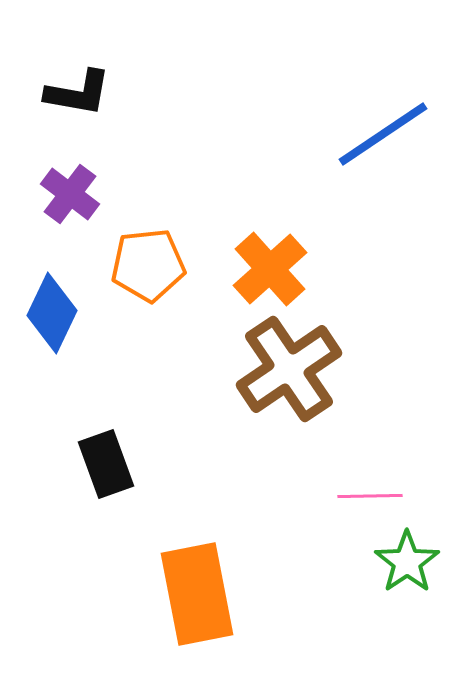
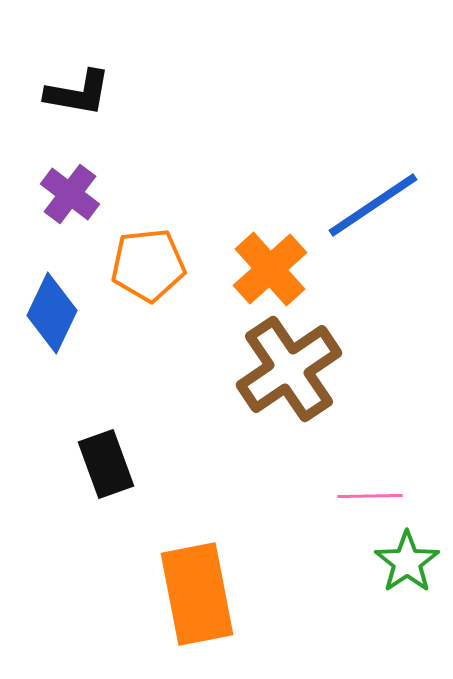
blue line: moved 10 px left, 71 px down
